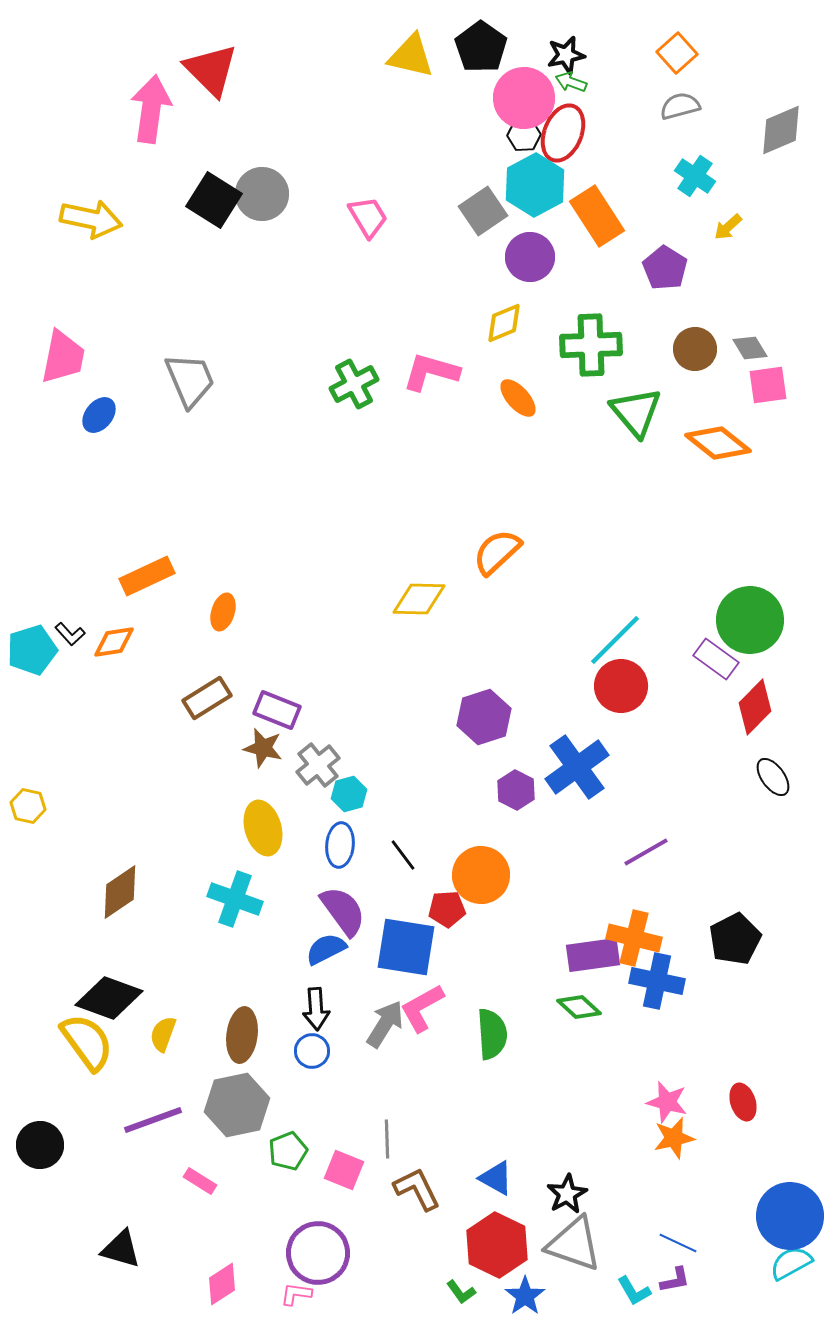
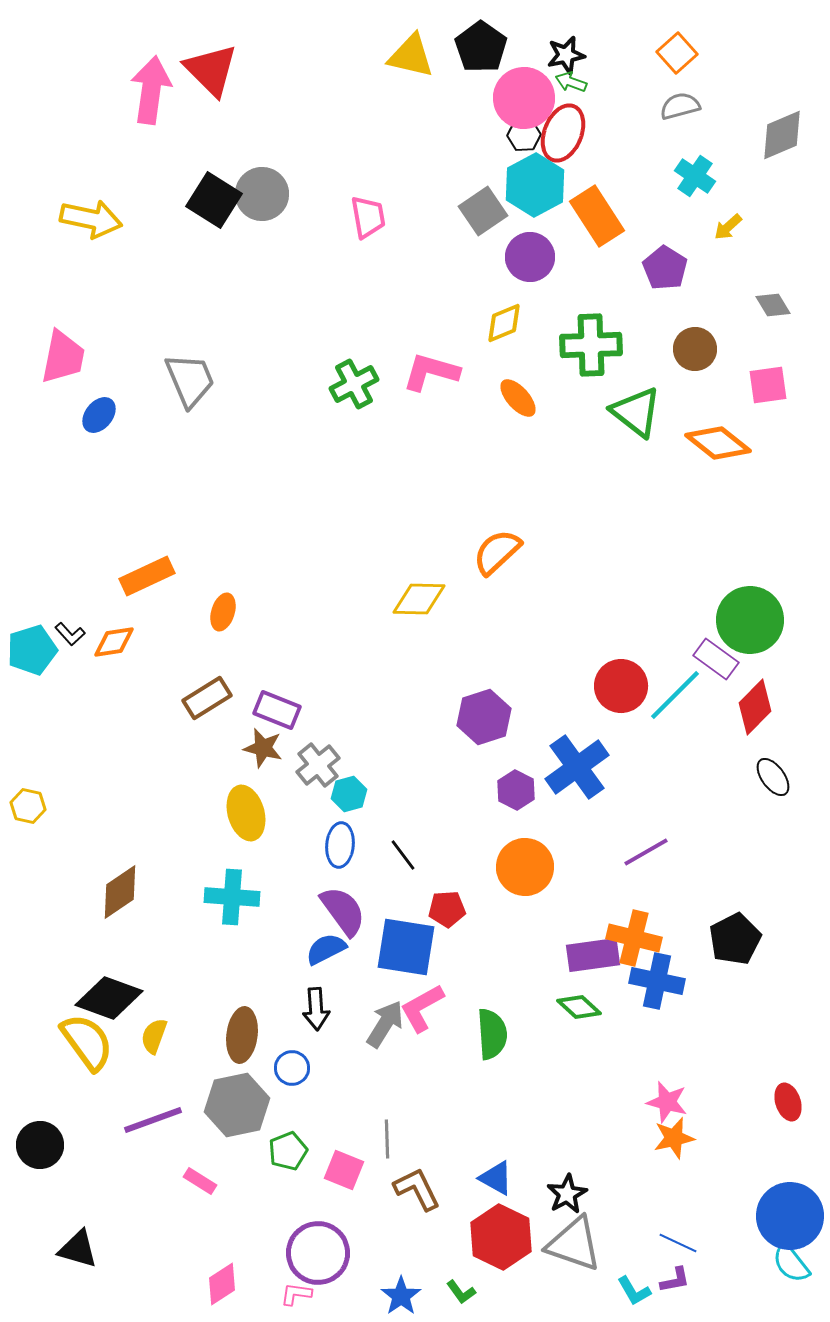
pink arrow at (151, 109): moved 19 px up
gray diamond at (781, 130): moved 1 px right, 5 px down
pink trapezoid at (368, 217): rotated 21 degrees clockwise
gray diamond at (750, 348): moved 23 px right, 43 px up
green triangle at (636, 412): rotated 12 degrees counterclockwise
cyan line at (615, 640): moved 60 px right, 55 px down
yellow ellipse at (263, 828): moved 17 px left, 15 px up
orange circle at (481, 875): moved 44 px right, 8 px up
cyan cross at (235, 899): moved 3 px left, 2 px up; rotated 16 degrees counterclockwise
yellow semicircle at (163, 1034): moved 9 px left, 2 px down
blue circle at (312, 1051): moved 20 px left, 17 px down
red ellipse at (743, 1102): moved 45 px right
red hexagon at (497, 1245): moved 4 px right, 8 px up
black triangle at (121, 1249): moved 43 px left
cyan semicircle at (791, 1263): rotated 99 degrees counterclockwise
blue star at (525, 1296): moved 124 px left
